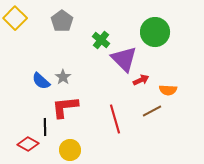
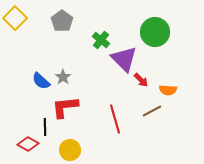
red arrow: rotated 70 degrees clockwise
